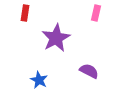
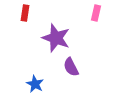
purple star: rotated 24 degrees counterclockwise
purple semicircle: moved 18 px left, 4 px up; rotated 144 degrees counterclockwise
blue star: moved 4 px left, 4 px down
